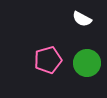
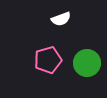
white semicircle: moved 21 px left; rotated 48 degrees counterclockwise
